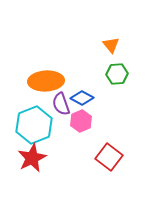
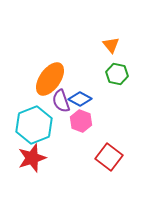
green hexagon: rotated 15 degrees clockwise
orange ellipse: moved 4 px right, 2 px up; rotated 52 degrees counterclockwise
blue diamond: moved 2 px left, 1 px down
purple semicircle: moved 3 px up
pink hexagon: rotated 15 degrees counterclockwise
red star: rotated 8 degrees clockwise
